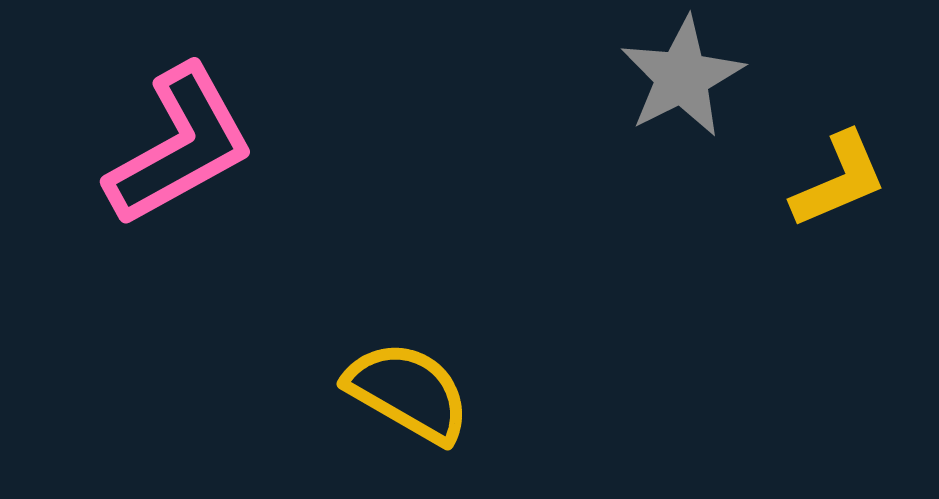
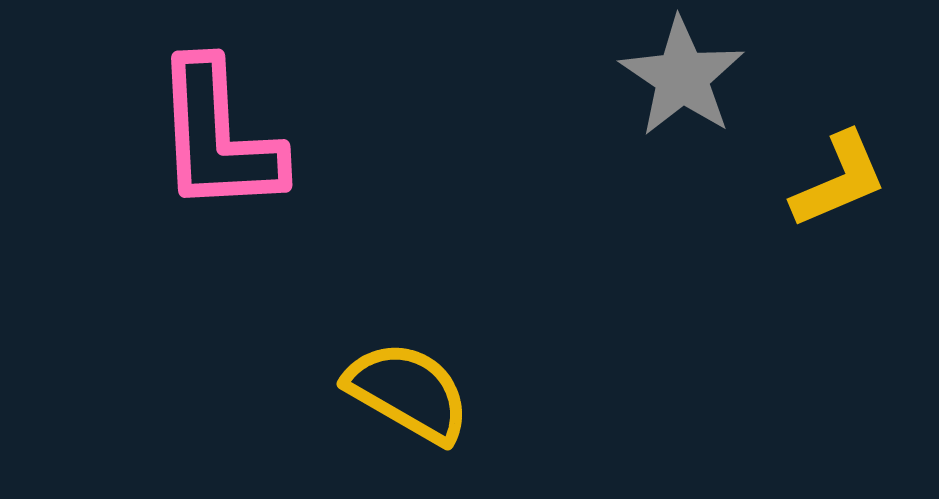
gray star: rotated 11 degrees counterclockwise
pink L-shape: moved 38 px right, 9 px up; rotated 116 degrees clockwise
